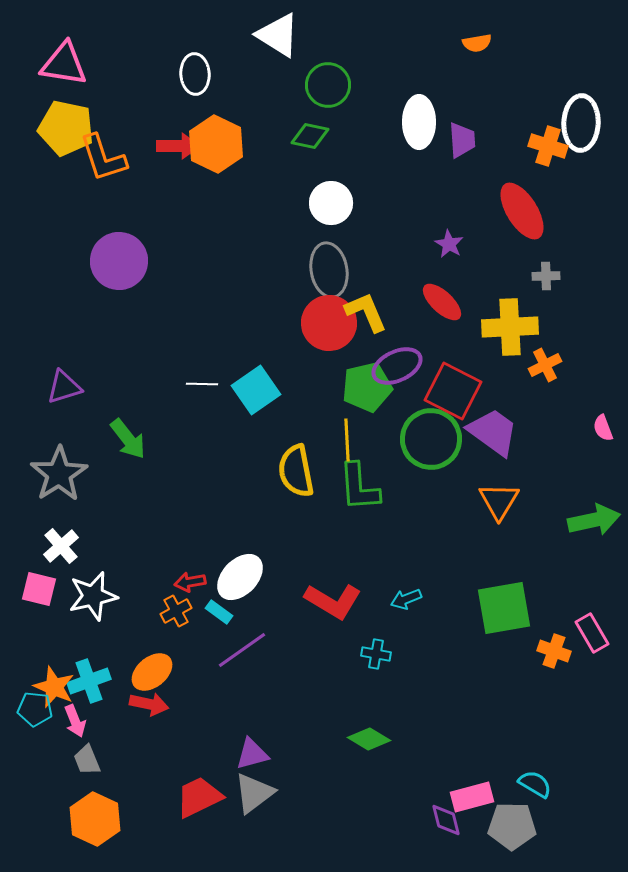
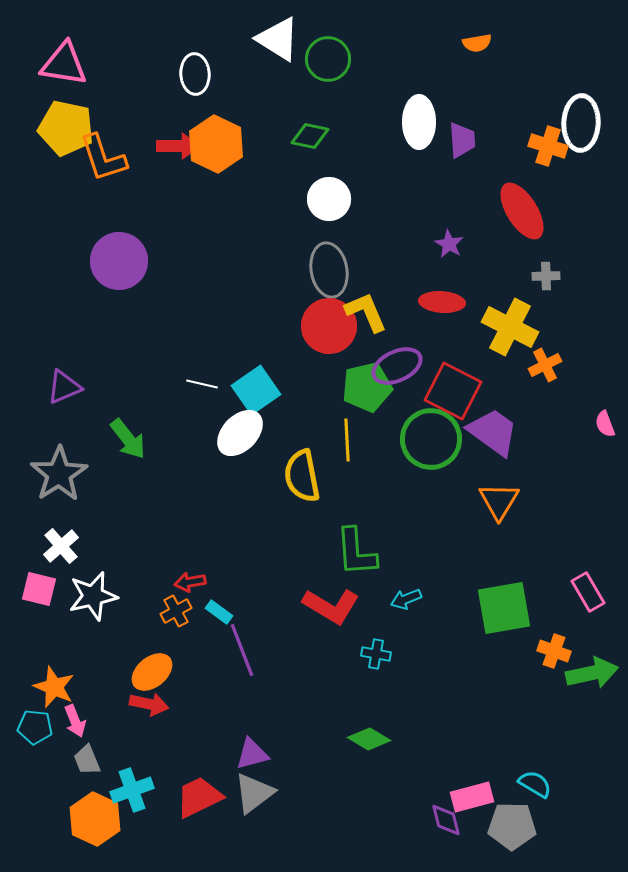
white triangle at (278, 35): moved 4 px down
green circle at (328, 85): moved 26 px up
white circle at (331, 203): moved 2 px left, 4 px up
red ellipse at (442, 302): rotated 39 degrees counterclockwise
red circle at (329, 323): moved 3 px down
yellow cross at (510, 327): rotated 30 degrees clockwise
white line at (202, 384): rotated 12 degrees clockwise
purple triangle at (64, 387): rotated 6 degrees counterclockwise
pink semicircle at (603, 428): moved 2 px right, 4 px up
yellow semicircle at (296, 471): moved 6 px right, 5 px down
green L-shape at (359, 487): moved 3 px left, 65 px down
green arrow at (594, 520): moved 2 px left, 153 px down
white ellipse at (240, 577): moved 144 px up
red L-shape at (333, 601): moved 2 px left, 5 px down
pink rectangle at (592, 633): moved 4 px left, 41 px up
purple line at (242, 650): rotated 76 degrees counterclockwise
cyan cross at (89, 681): moved 43 px right, 109 px down
cyan pentagon at (35, 709): moved 18 px down
